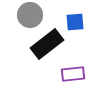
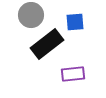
gray circle: moved 1 px right
